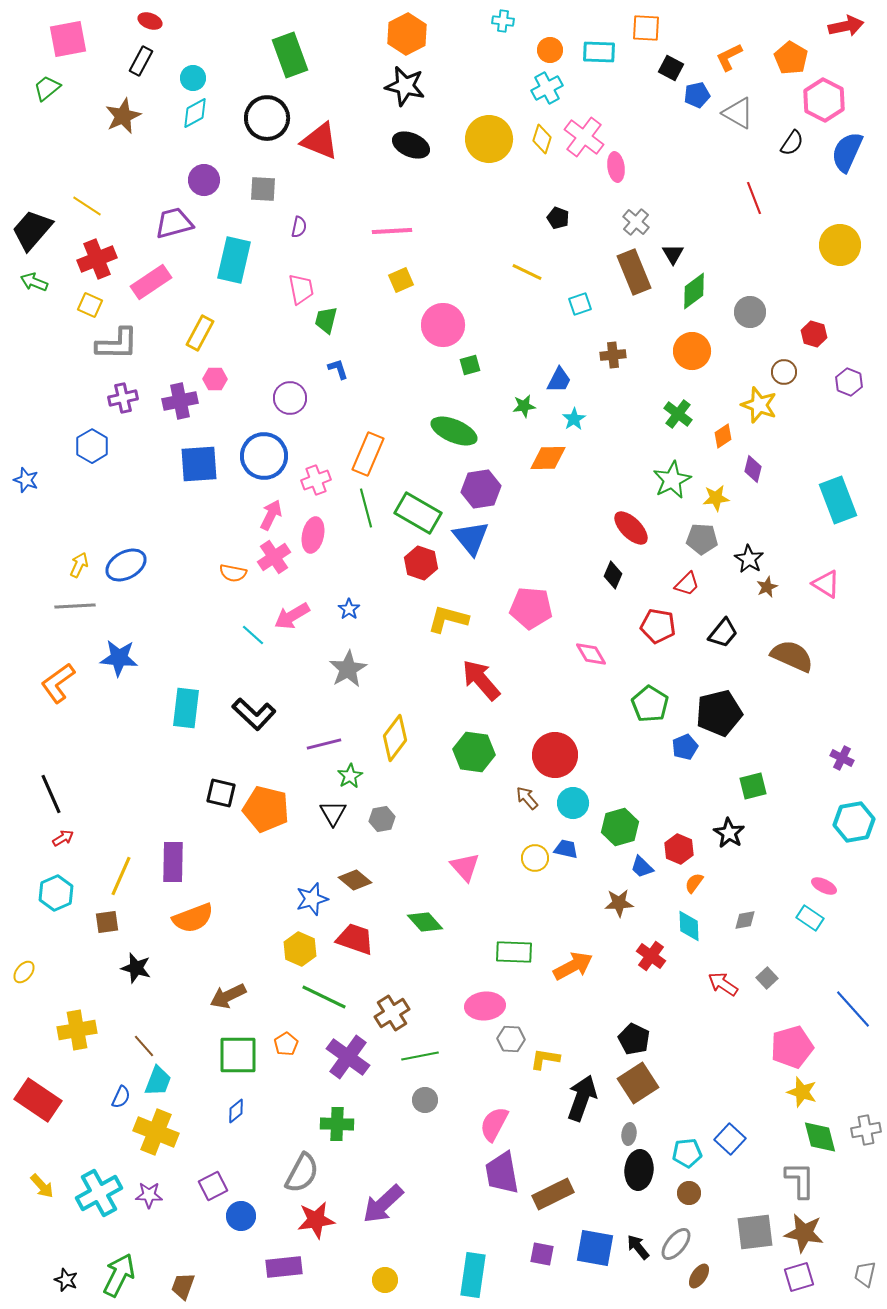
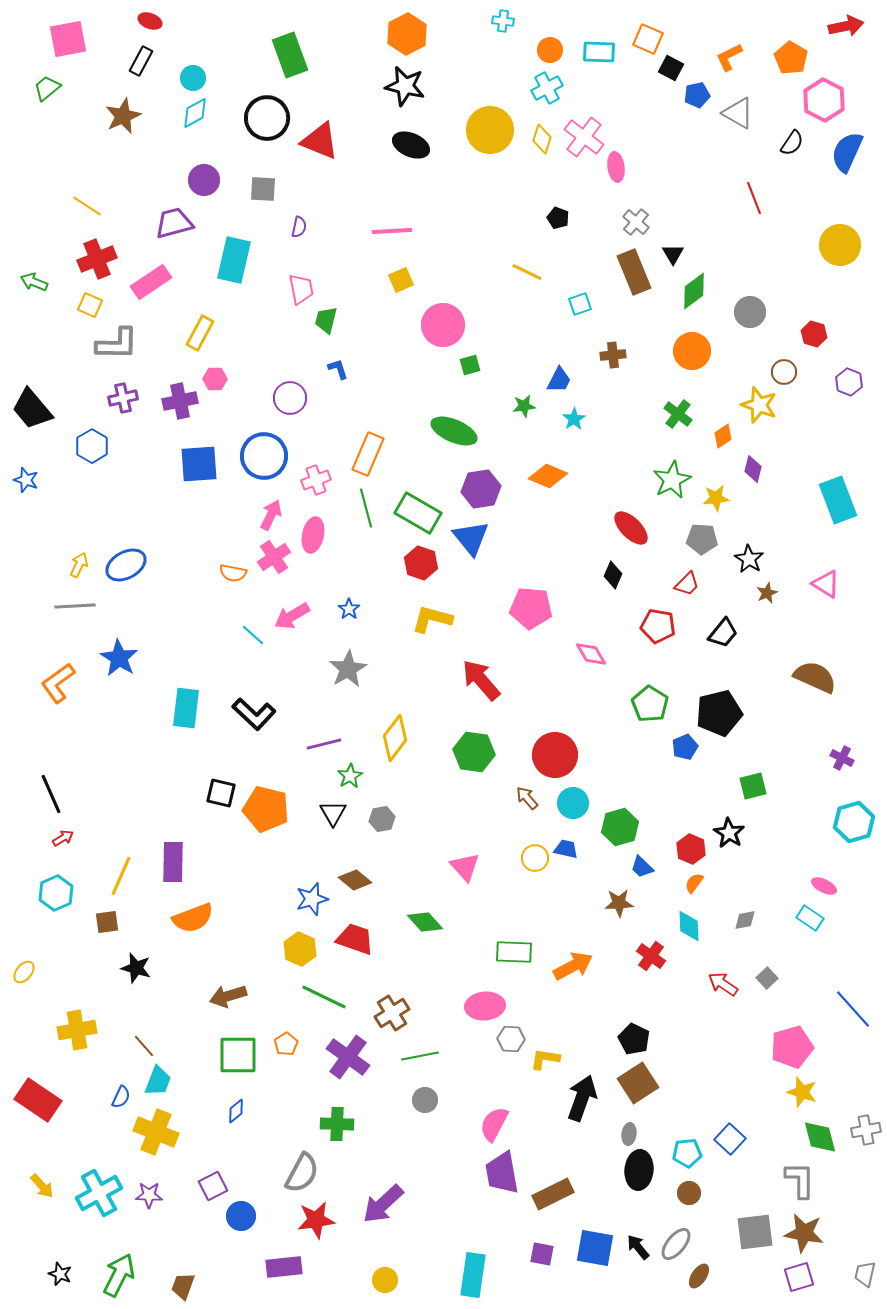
orange square at (646, 28): moved 2 px right, 11 px down; rotated 20 degrees clockwise
yellow circle at (489, 139): moved 1 px right, 9 px up
black trapezoid at (32, 230): moved 179 px down; rotated 81 degrees counterclockwise
orange diamond at (548, 458): moved 18 px down; rotated 24 degrees clockwise
brown star at (767, 587): moved 6 px down
yellow L-shape at (448, 619): moved 16 px left
brown semicircle at (792, 656): moved 23 px right, 21 px down
blue star at (119, 658): rotated 27 degrees clockwise
cyan hexagon at (854, 822): rotated 6 degrees counterclockwise
red hexagon at (679, 849): moved 12 px right
brown arrow at (228, 996): rotated 9 degrees clockwise
black star at (66, 1280): moved 6 px left, 6 px up
